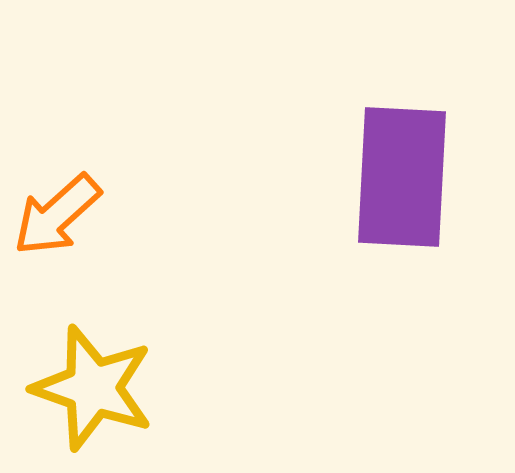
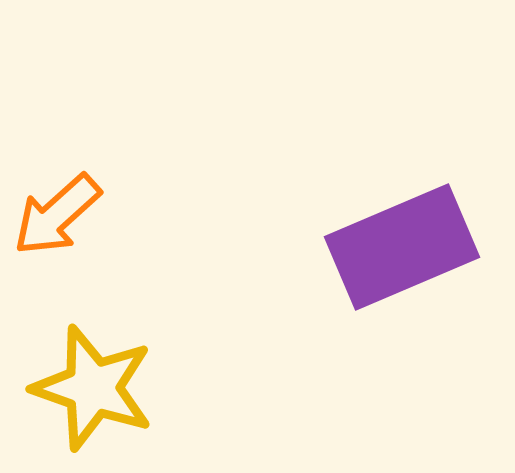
purple rectangle: moved 70 px down; rotated 64 degrees clockwise
